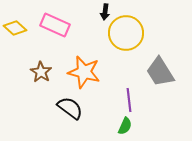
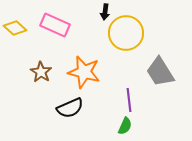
black semicircle: rotated 120 degrees clockwise
